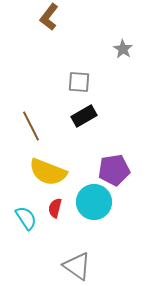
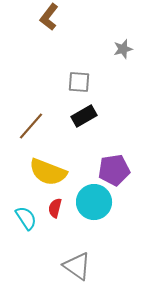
gray star: rotated 24 degrees clockwise
brown line: rotated 68 degrees clockwise
